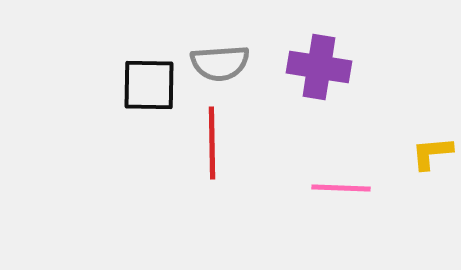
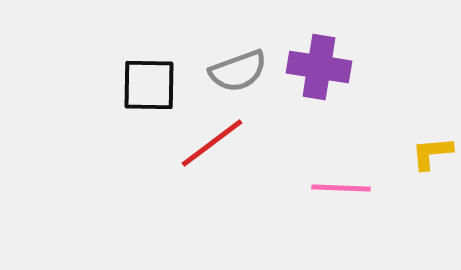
gray semicircle: moved 18 px right, 8 px down; rotated 16 degrees counterclockwise
red line: rotated 54 degrees clockwise
